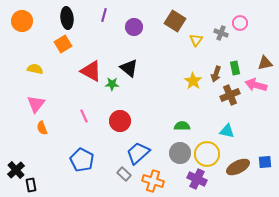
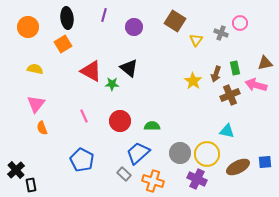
orange circle: moved 6 px right, 6 px down
green semicircle: moved 30 px left
